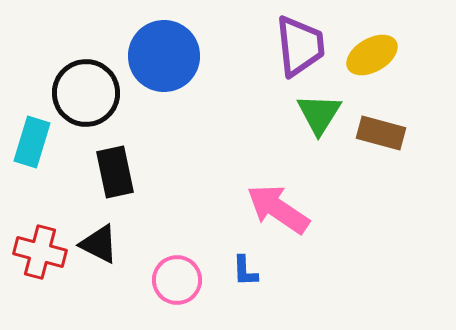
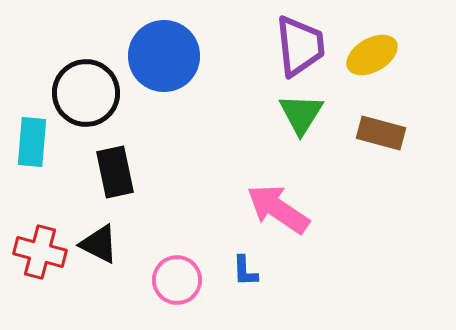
green triangle: moved 18 px left
cyan rectangle: rotated 12 degrees counterclockwise
